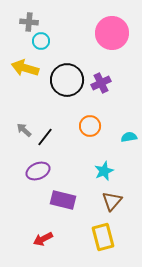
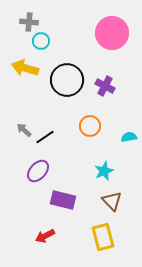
purple cross: moved 4 px right, 3 px down; rotated 36 degrees counterclockwise
black line: rotated 18 degrees clockwise
purple ellipse: rotated 25 degrees counterclockwise
brown triangle: rotated 25 degrees counterclockwise
red arrow: moved 2 px right, 3 px up
